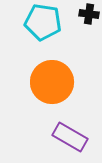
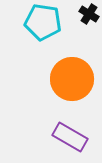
black cross: rotated 24 degrees clockwise
orange circle: moved 20 px right, 3 px up
